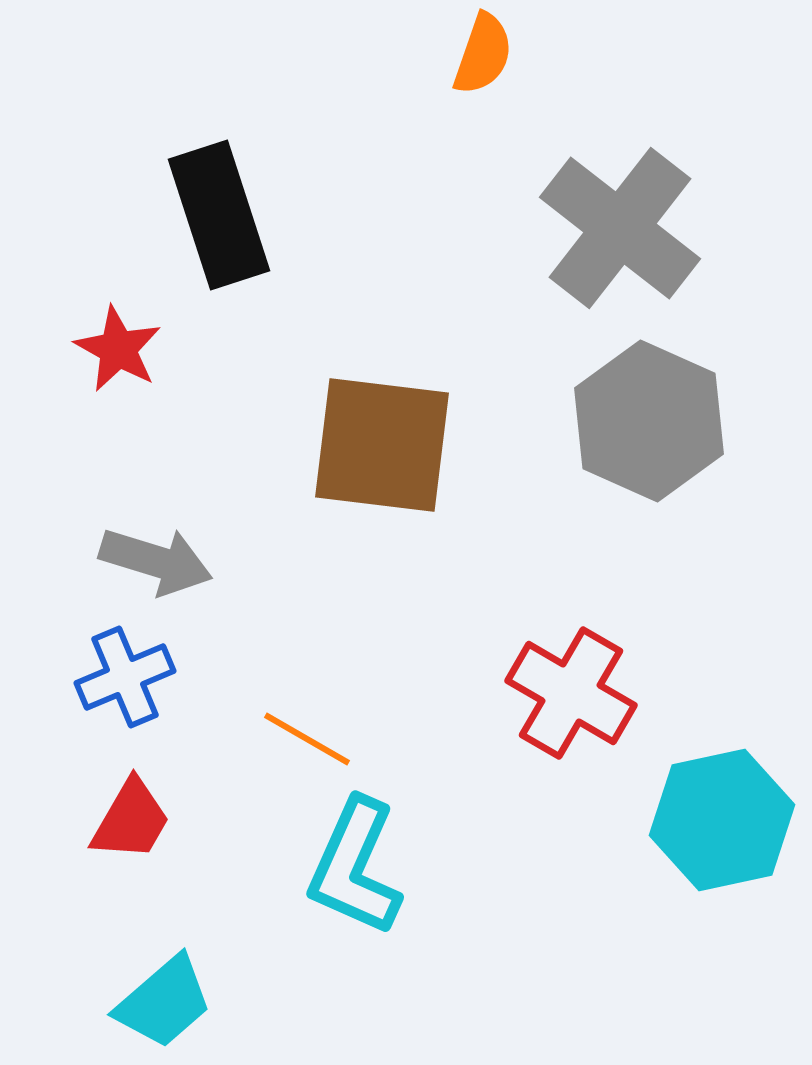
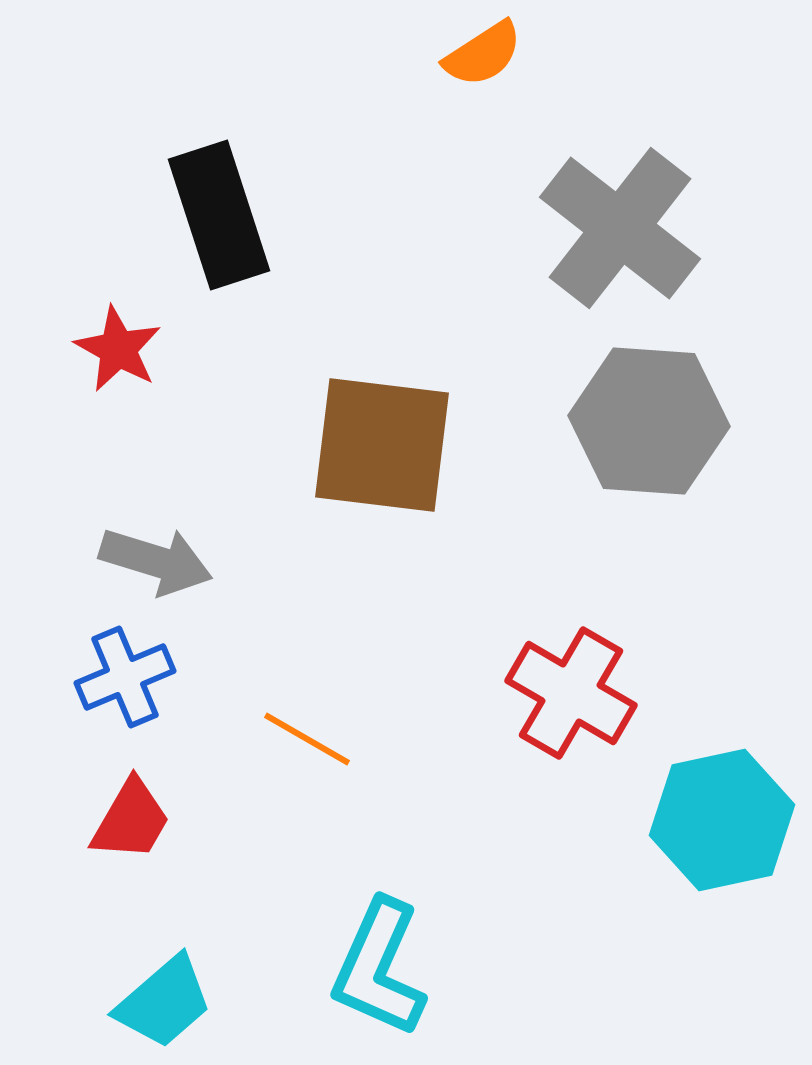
orange semicircle: rotated 38 degrees clockwise
gray hexagon: rotated 20 degrees counterclockwise
cyan L-shape: moved 24 px right, 101 px down
